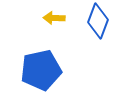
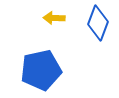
blue diamond: moved 2 px down
